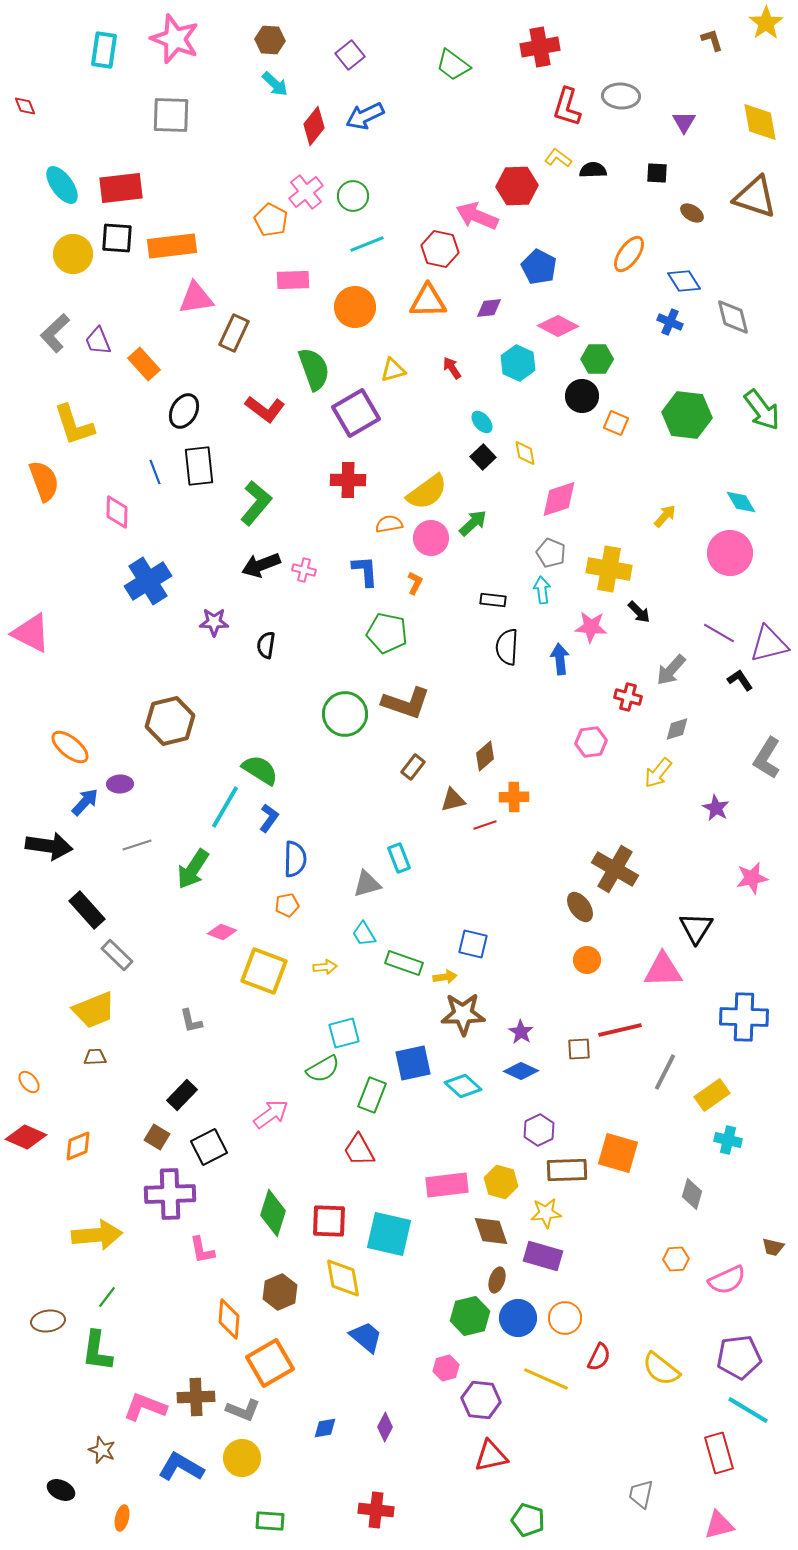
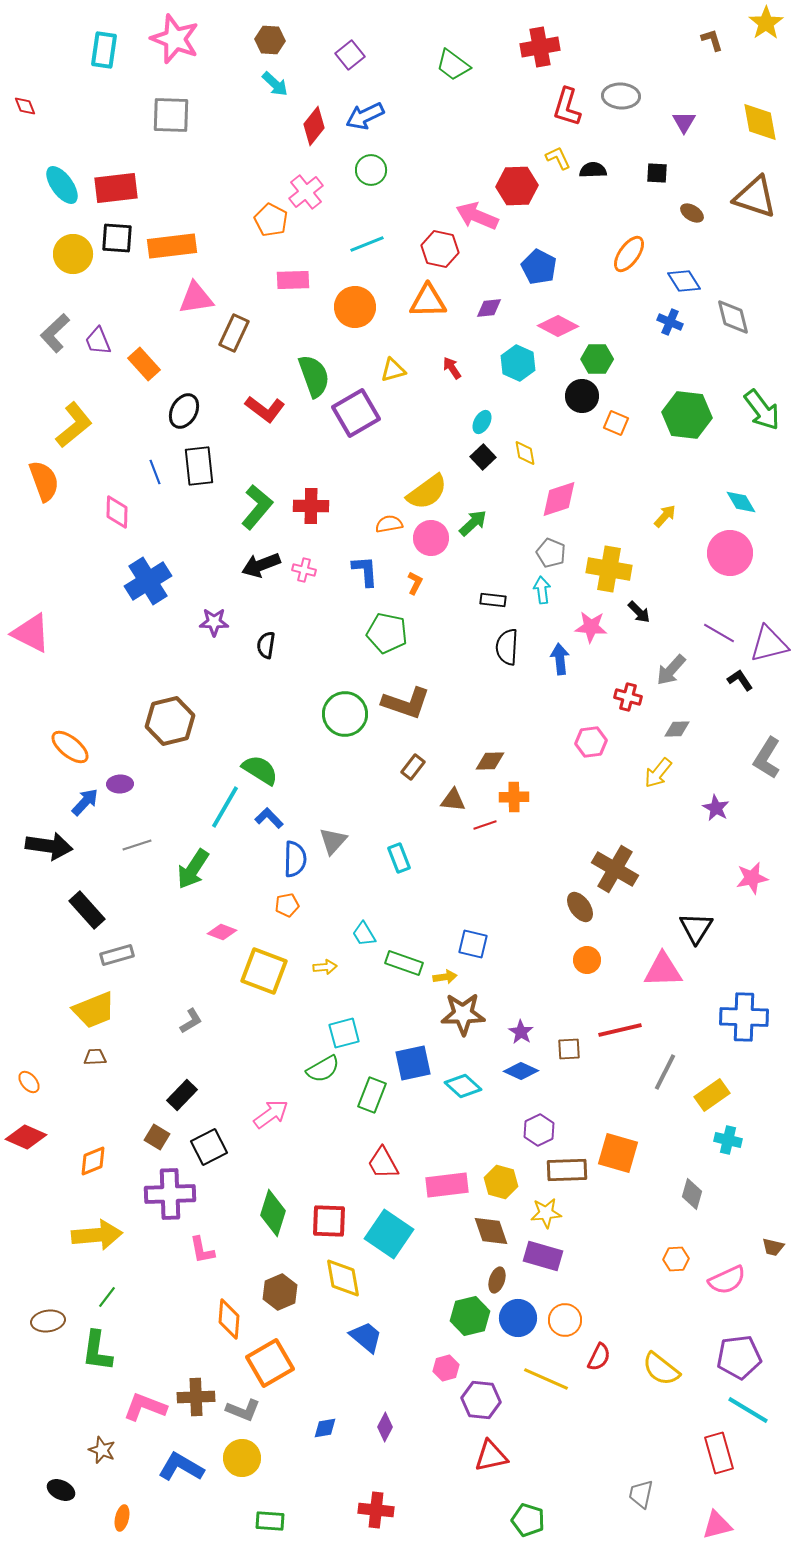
yellow L-shape at (558, 158): rotated 28 degrees clockwise
red rectangle at (121, 188): moved 5 px left
green circle at (353, 196): moved 18 px right, 26 px up
green semicircle at (314, 369): moved 7 px down
cyan ellipse at (482, 422): rotated 70 degrees clockwise
yellow L-shape at (74, 425): rotated 111 degrees counterclockwise
red cross at (348, 480): moved 37 px left, 26 px down
green L-shape at (256, 503): moved 1 px right, 4 px down
gray diamond at (677, 729): rotated 16 degrees clockwise
brown diamond at (485, 756): moved 5 px right, 5 px down; rotated 40 degrees clockwise
brown triangle at (453, 800): rotated 20 degrees clockwise
blue L-shape at (269, 818): rotated 80 degrees counterclockwise
gray triangle at (367, 884): moved 34 px left, 43 px up; rotated 32 degrees counterclockwise
gray rectangle at (117, 955): rotated 60 degrees counterclockwise
gray L-shape at (191, 1021): rotated 108 degrees counterclockwise
brown square at (579, 1049): moved 10 px left
orange diamond at (78, 1146): moved 15 px right, 15 px down
red trapezoid at (359, 1150): moved 24 px right, 13 px down
cyan square at (389, 1234): rotated 21 degrees clockwise
orange circle at (565, 1318): moved 2 px down
pink triangle at (719, 1525): moved 2 px left
